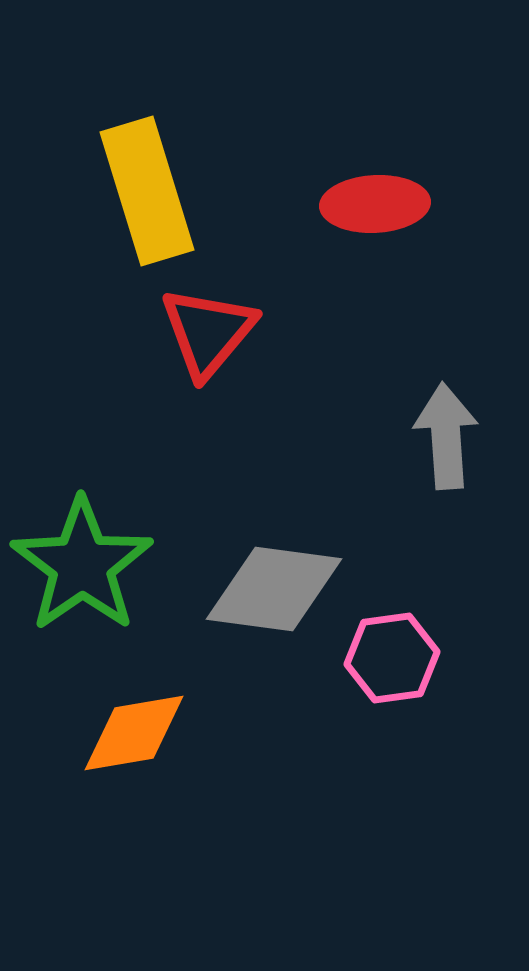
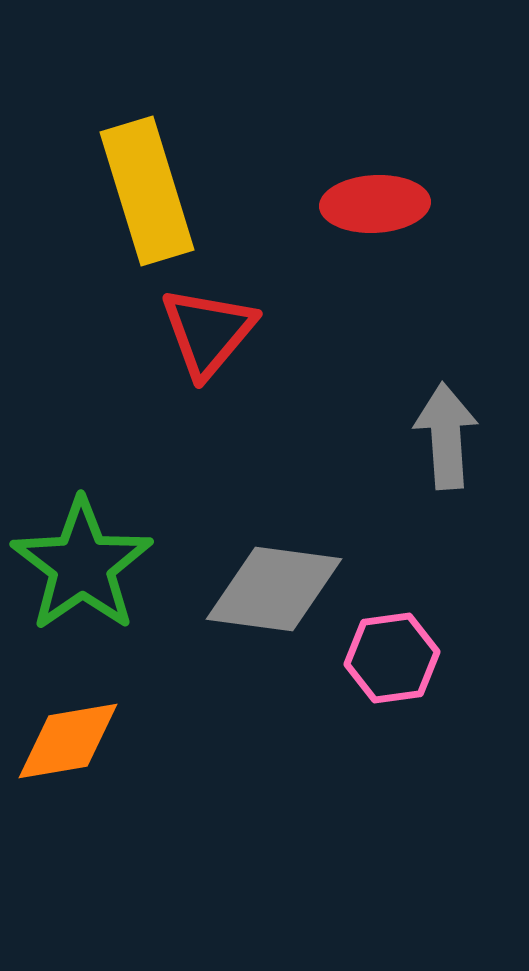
orange diamond: moved 66 px left, 8 px down
